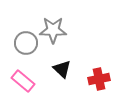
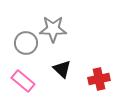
gray star: moved 1 px up
